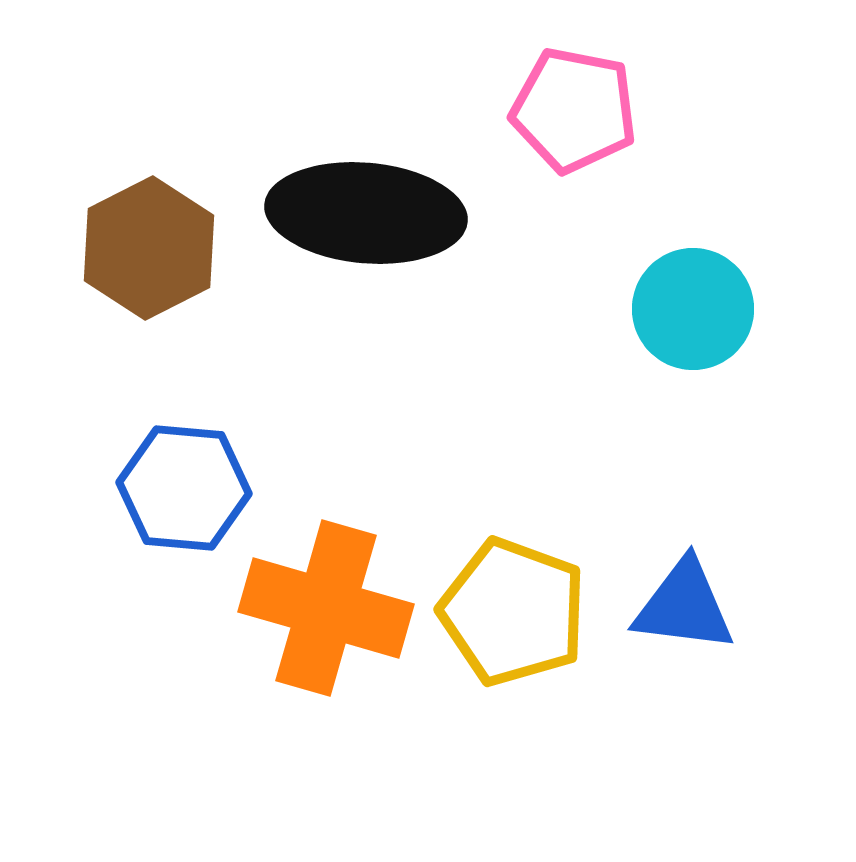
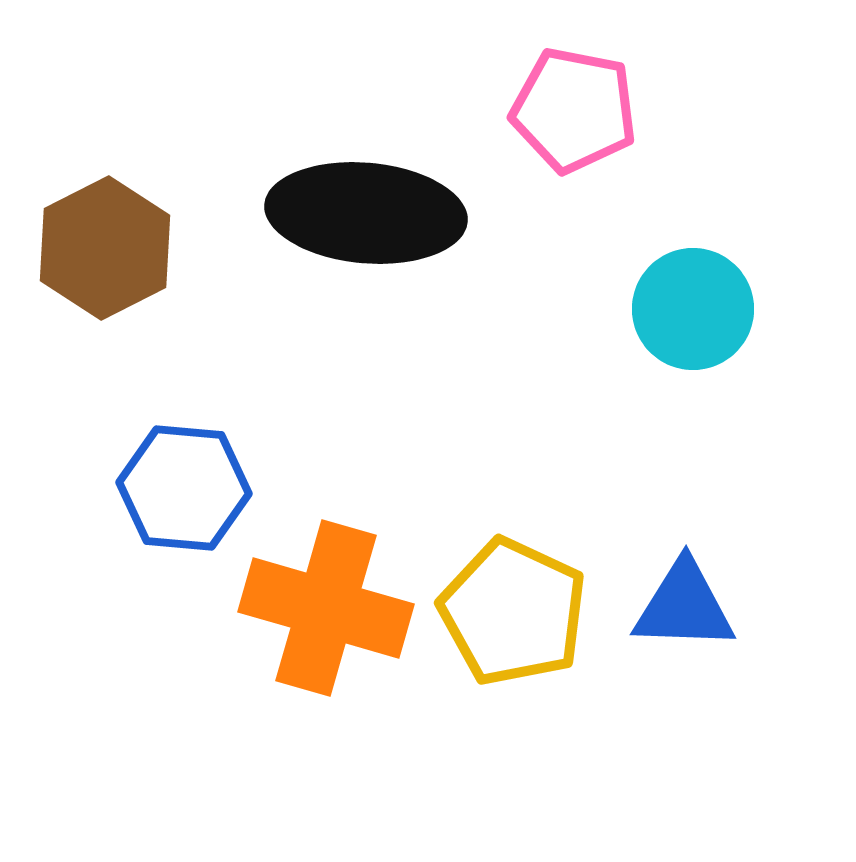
brown hexagon: moved 44 px left
blue triangle: rotated 5 degrees counterclockwise
yellow pentagon: rotated 5 degrees clockwise
